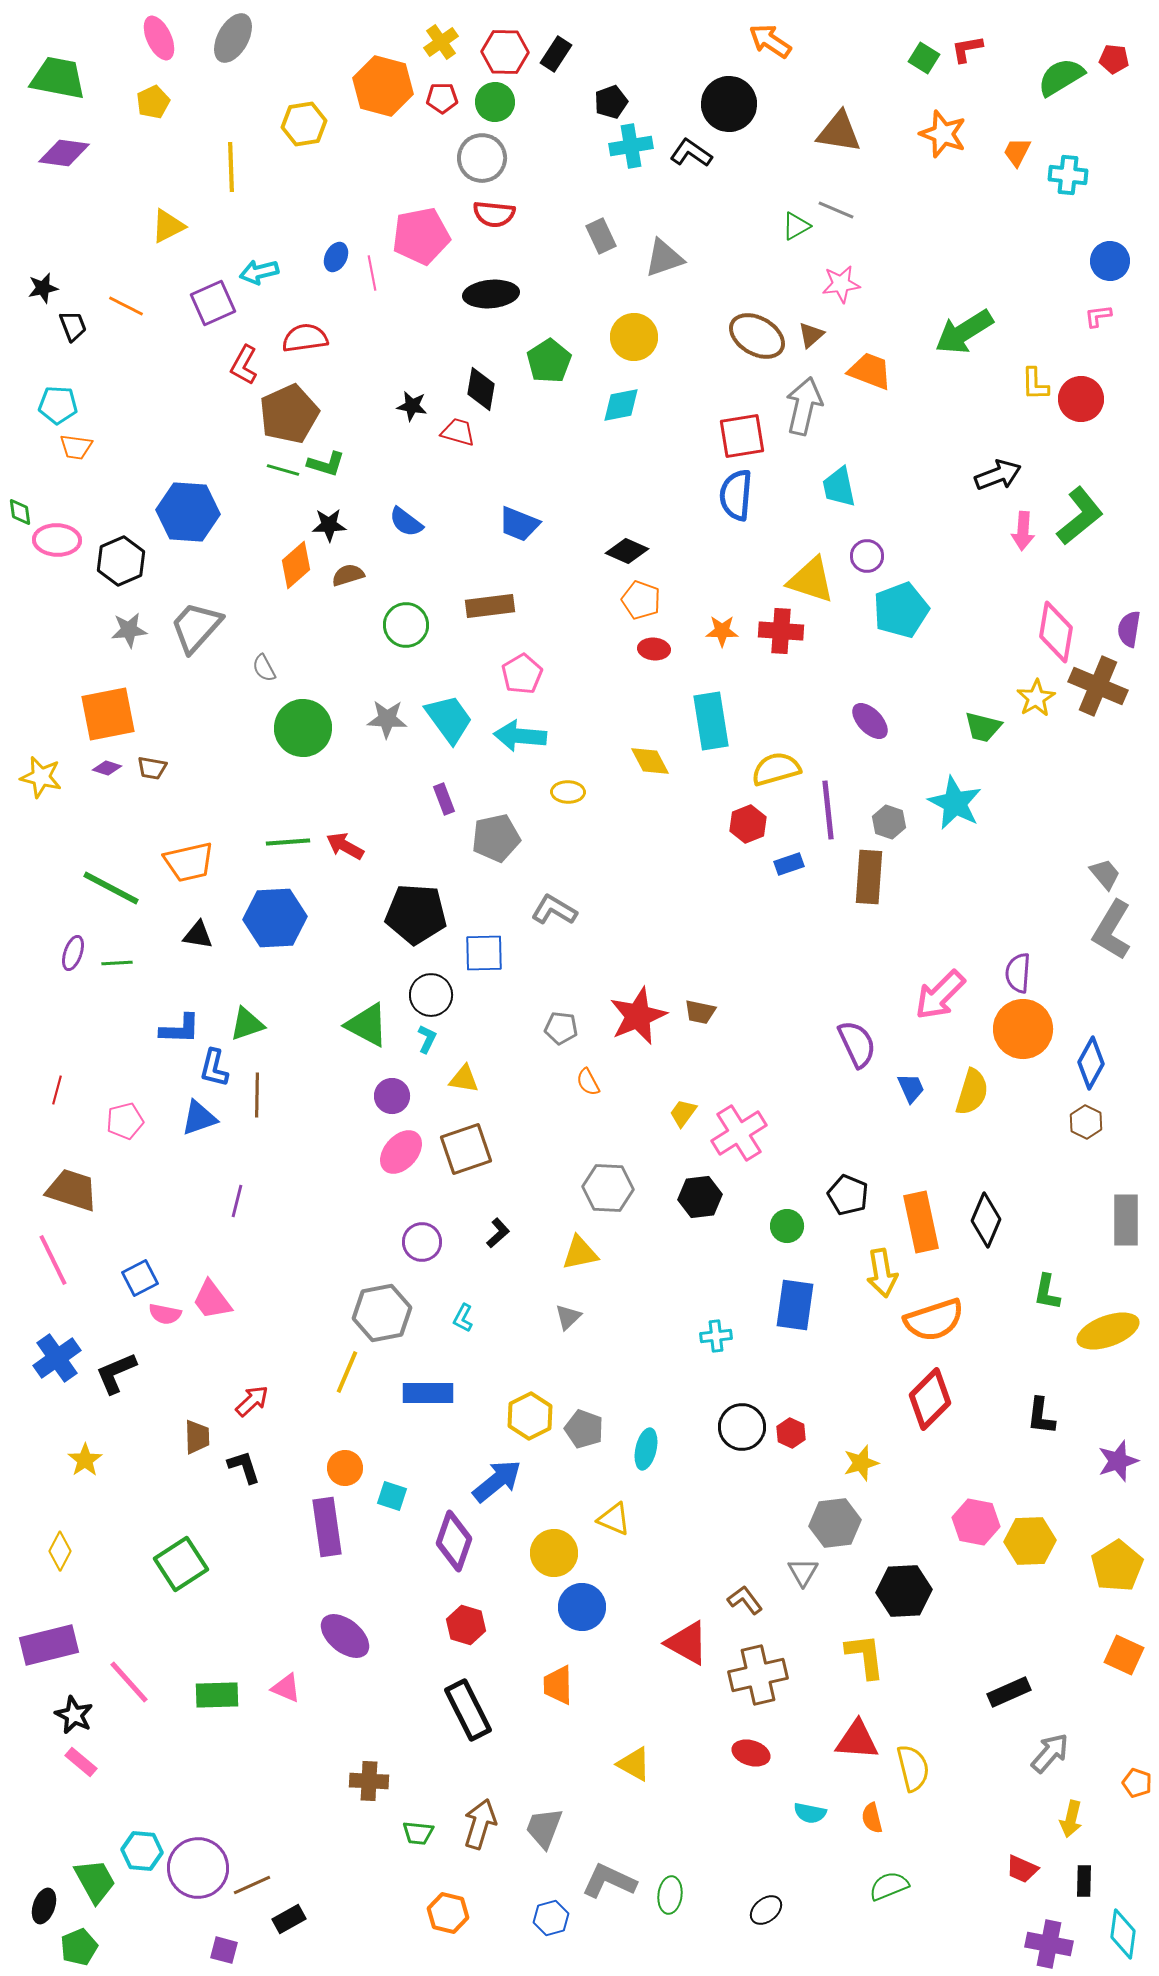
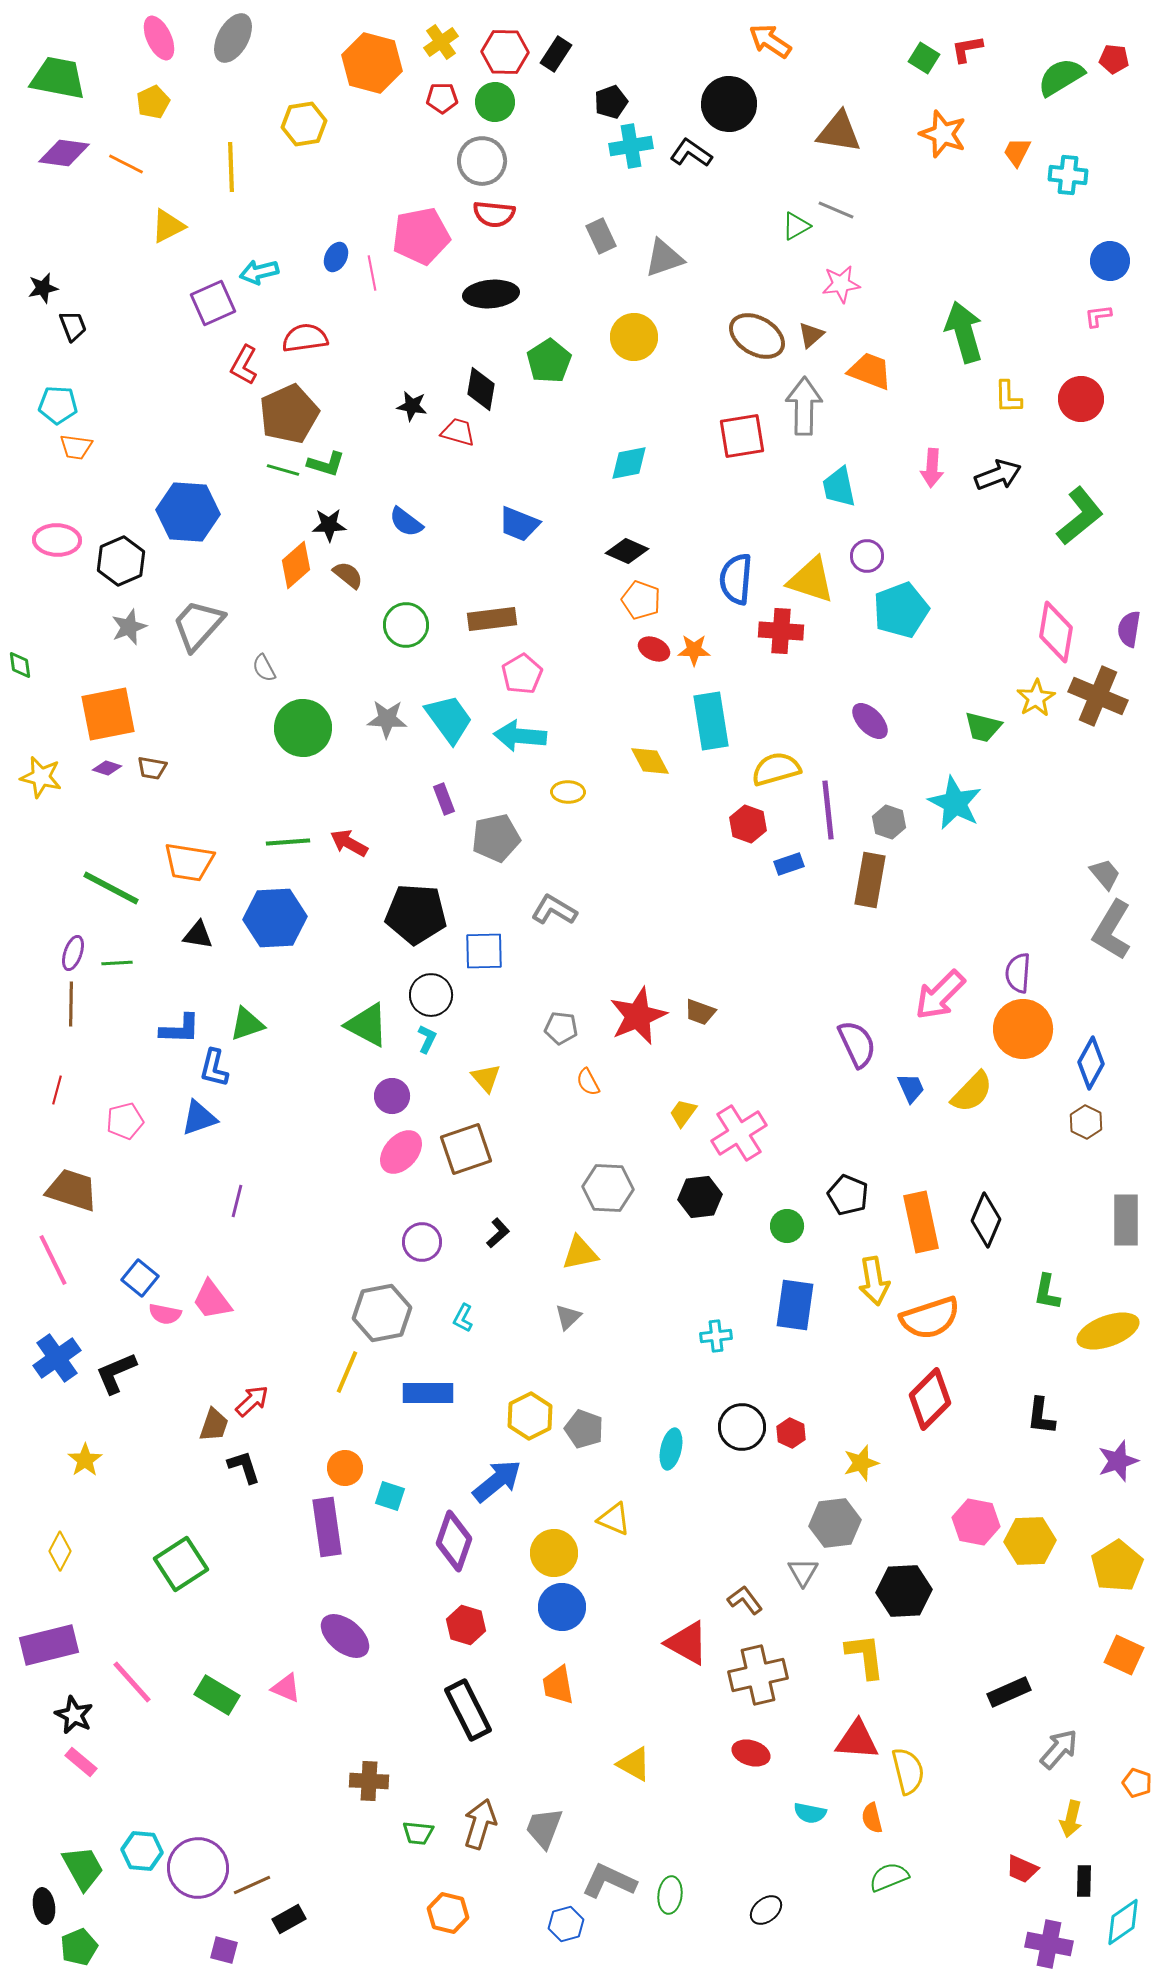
orange hexagon at (383, 86): moved 11 px left, 23 px up
gray circle at (482, 158): moved 3 px down
orange line at (126, 306): moved 142 px up
green arrow at (964, 332): rotated 106 degrees clockwise
yellow L-shape at (1035, 384): moved 27 px left, 13 px down
cyan diamond at (621, 405): moved 8 px right, 58 px down
gray arrow at (804, 406): rotated 12 degrees counterclockwise
blue semicircle at (736, 495): moved 84 px down
green diamond at (20, 512): moved 153 px down
pink arrow at (1023, 531): moved 91 px left, 63 px up
brown semicircle at (348, 575): rotated 56 degrees clockwise
brown rectangle at (490, 606): moved 2 px right, 13 px down
gray trapezoid at (196, 627): moved 2 px right, 2 px up
gray star at (129, 630): moved 3 px up; rotated 15 degrees counterclockwise
orange star at (722, 631): moved 28 px left, 19 px down
red ellipse at (654, 649): rotated 20 degrees clockwise
brown cross at (1098, 686): moved 10 px down
red hexagon at (748, 824): rotated 18 degrees counterclockwise
red arrow at (345, 846): moved 4 px right, 3 px up
orange trapezoid at (189, 862): rotated 22 degrees clockwise
brown rectangle at (869, 877): moved 1 px right, 3 px down; rotated 6 degrees clockwise
blue square at (484, 953): moved 2 px up
brown trapezoid at (700, 1012): rotated 8 degrees clockwise
yellow triangle at (464, 1079): moved 22 px right, 1 px up; rotated 40 degrees clockwise
yellow semicircle at (972, 1092): rotated 27 degrees clockwise
brown line at (257, 1095): moved 186 px left, 91 px up
yellow arrow at (882, 1273): moved 8 px left, 8 px down
blue square at (140, 1278): rotated 24 degrees counterclockwise
orange semicircle at (934, 1320): moved 4 px left, 2 px up
brown trapezoid at (197, 1437): moved 17 px right, 12 px up; rotated 21 degrees clockwise
cyan ellipse at (646, 1449): moved 25 px right
cyan square at (392, 1496): moved 2 px left
blue circle at (582, 1607): moved 20 px left
pink line at (129, 1682): moved 3 px right
orange trapezoid at (558, 1685): rotated 9 degrees counterclockwise
green rectangle at (217, 1695): rotated 33 degrees clockwise
gray arrow at (1050, 1753): moved 9 px right, 4 px up
yellow semicircle at (913, 1768): moved 5 px left, 3 px down
green trapezoid at (95, 1881): moved 12 px left, 13 px up
green semicircle at (889, 1886): moved 9 px up
black ellipse at (44, 1906): rotated 28 degrees counterclockwise
blue hexagon at (551, 1918): moved 15 px right, 6 px down
cyan diamond at (1123, 1934): moved 12 px up; rotated 48 degrees clockwise
